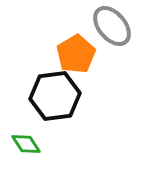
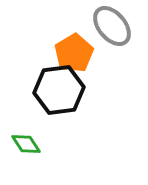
orange pentagon: moved 2 px left, 1 px up
black hexagon: moved 4 px right, 6 px up
